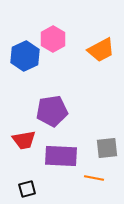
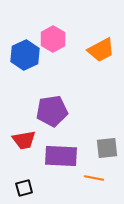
blue hexagon: moved 1 px up
black square: moved 3 px left, 1 px up
